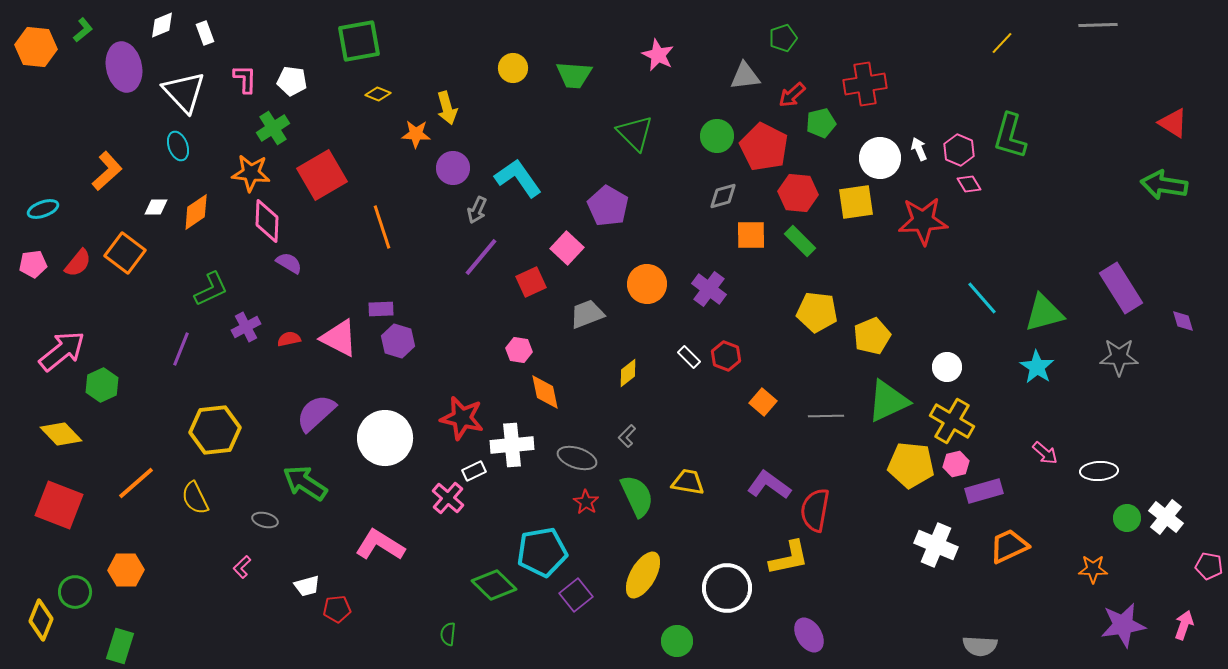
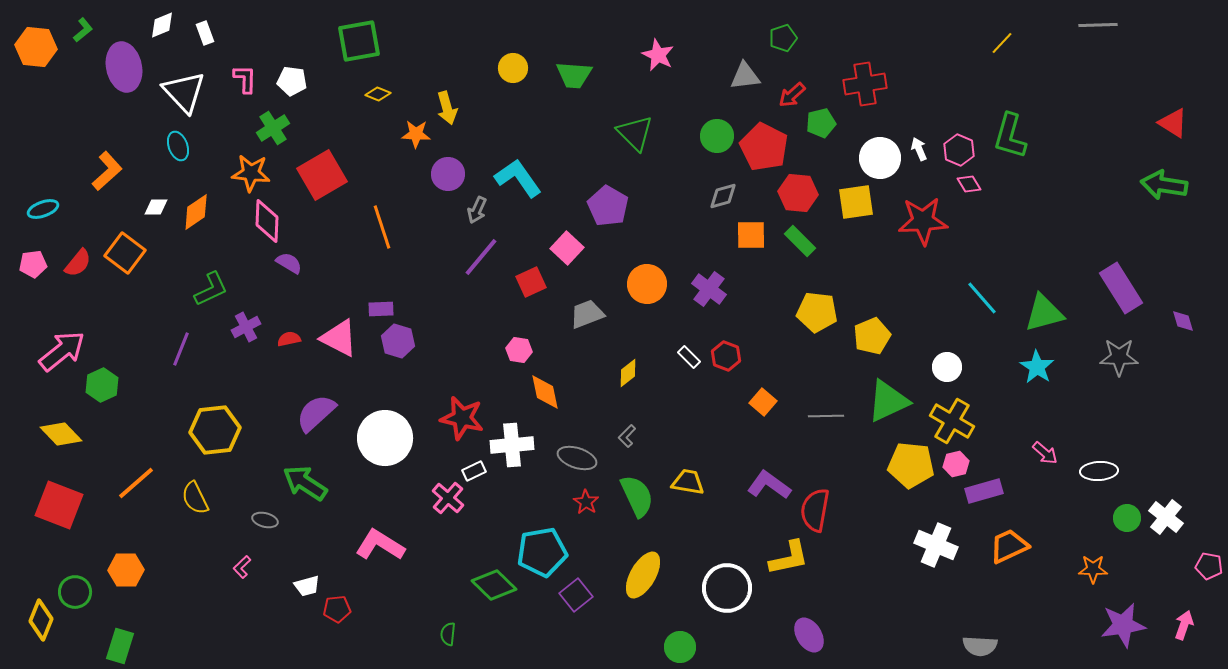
purple circle at (453, 168): moved 5 px left, 6 px down
green circle at (677, 641): moved 3 px right, 6 px down
